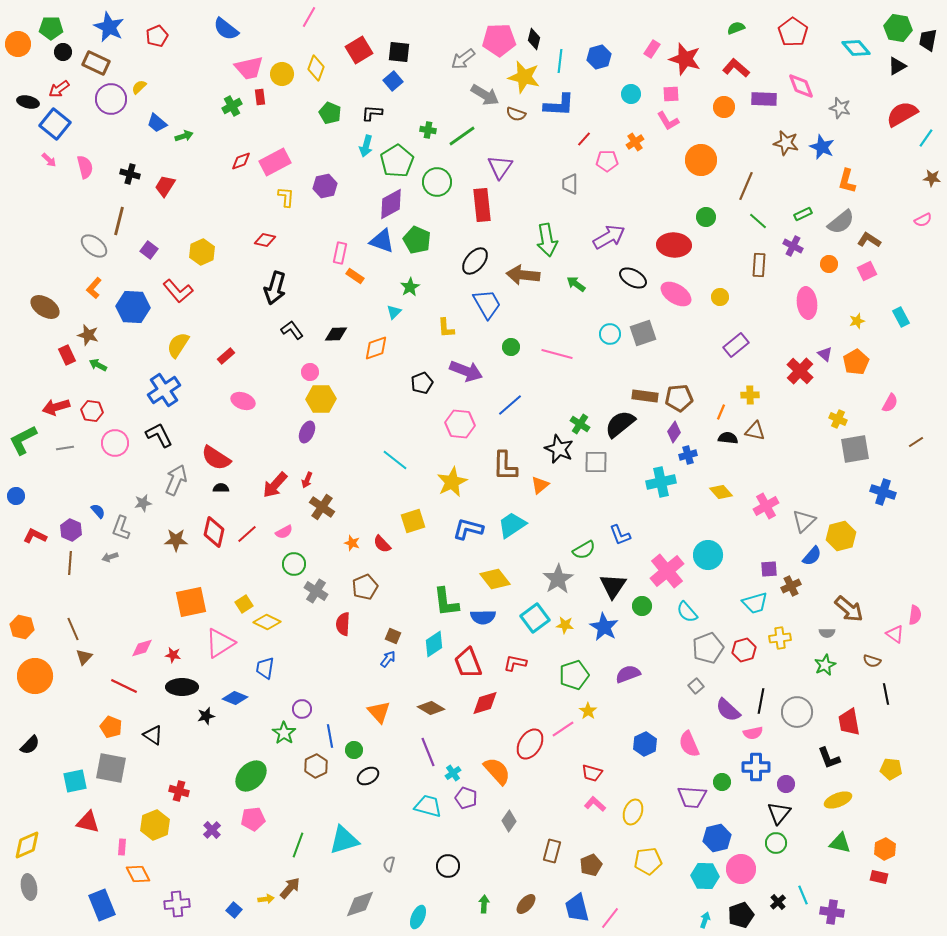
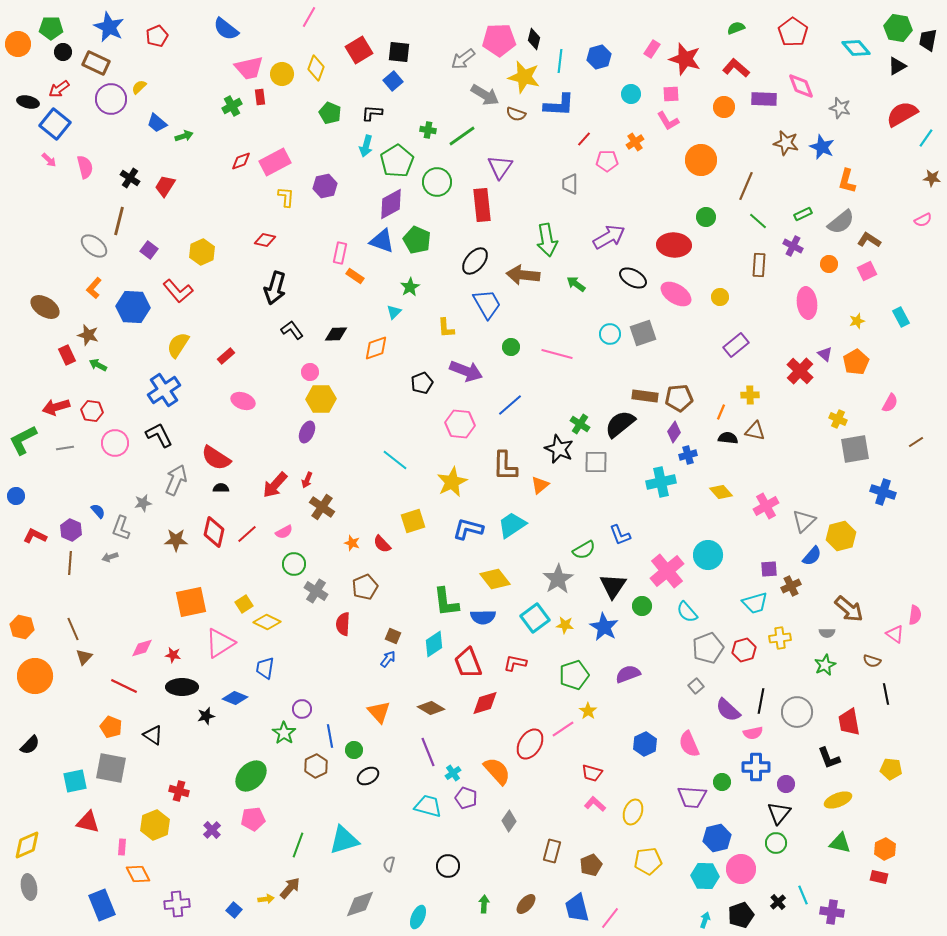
black cross at (130, 174): moved 4 px down; rotated 18 degrees clockwise
